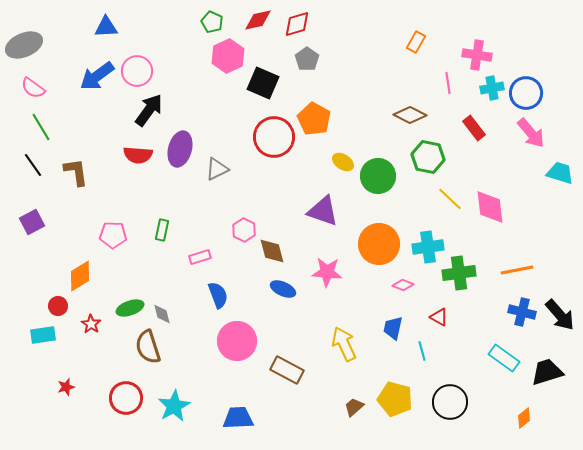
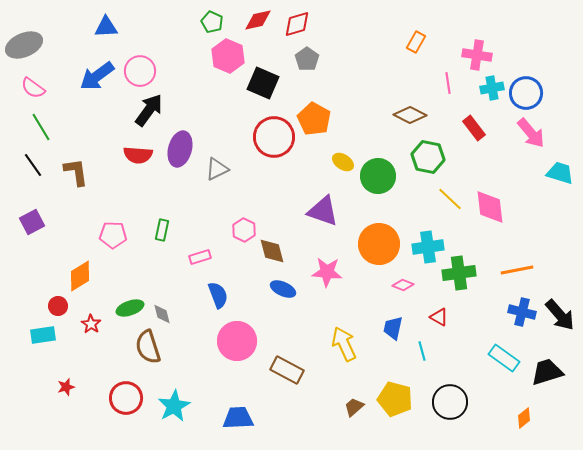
pink hexagon at (228, 56): rotated 12 degrees counterclockwise
pink circle at (137, 71): moved 3 px right
